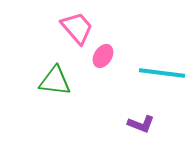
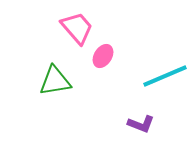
cyan line: moved 3 px right, 3 px down; rotated 30 degrees counterclockwise
green triangle: rotated 16 degrees counterclockwise
